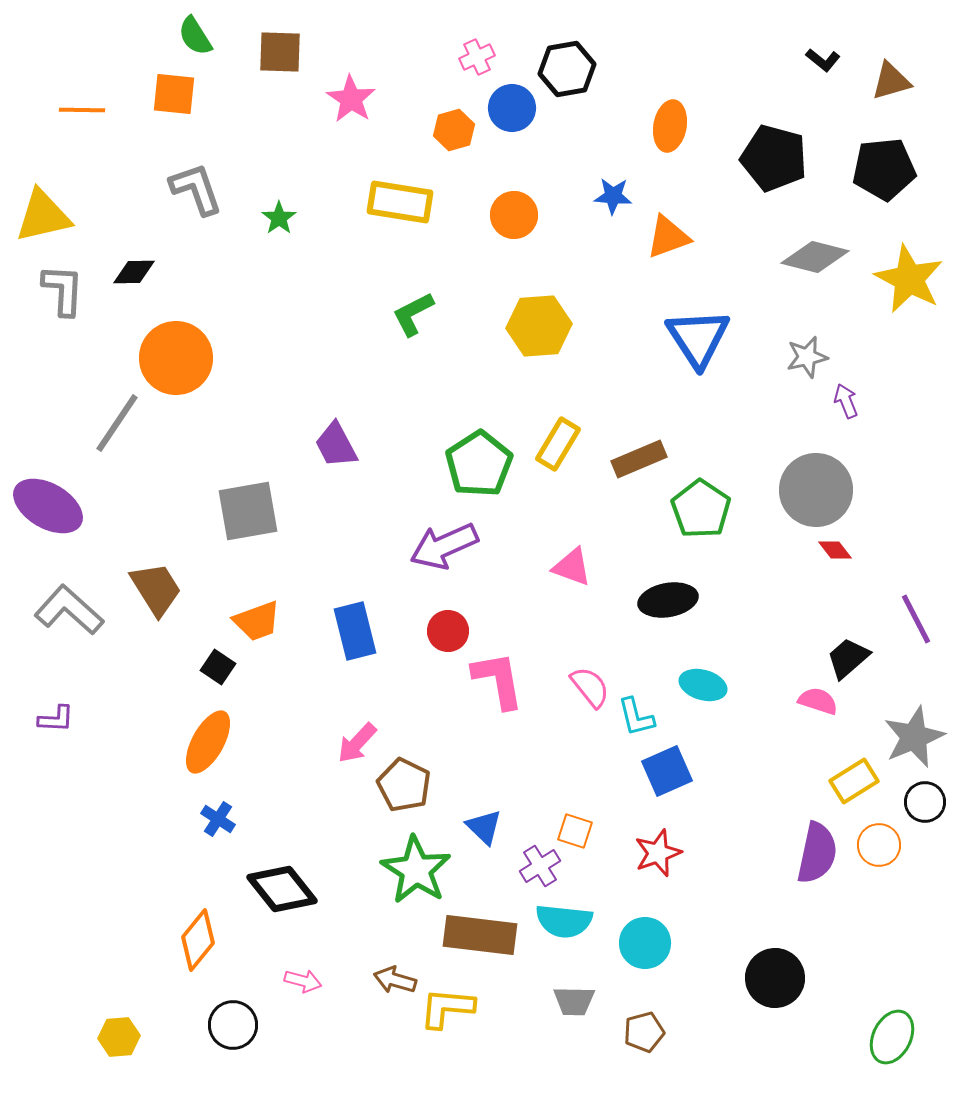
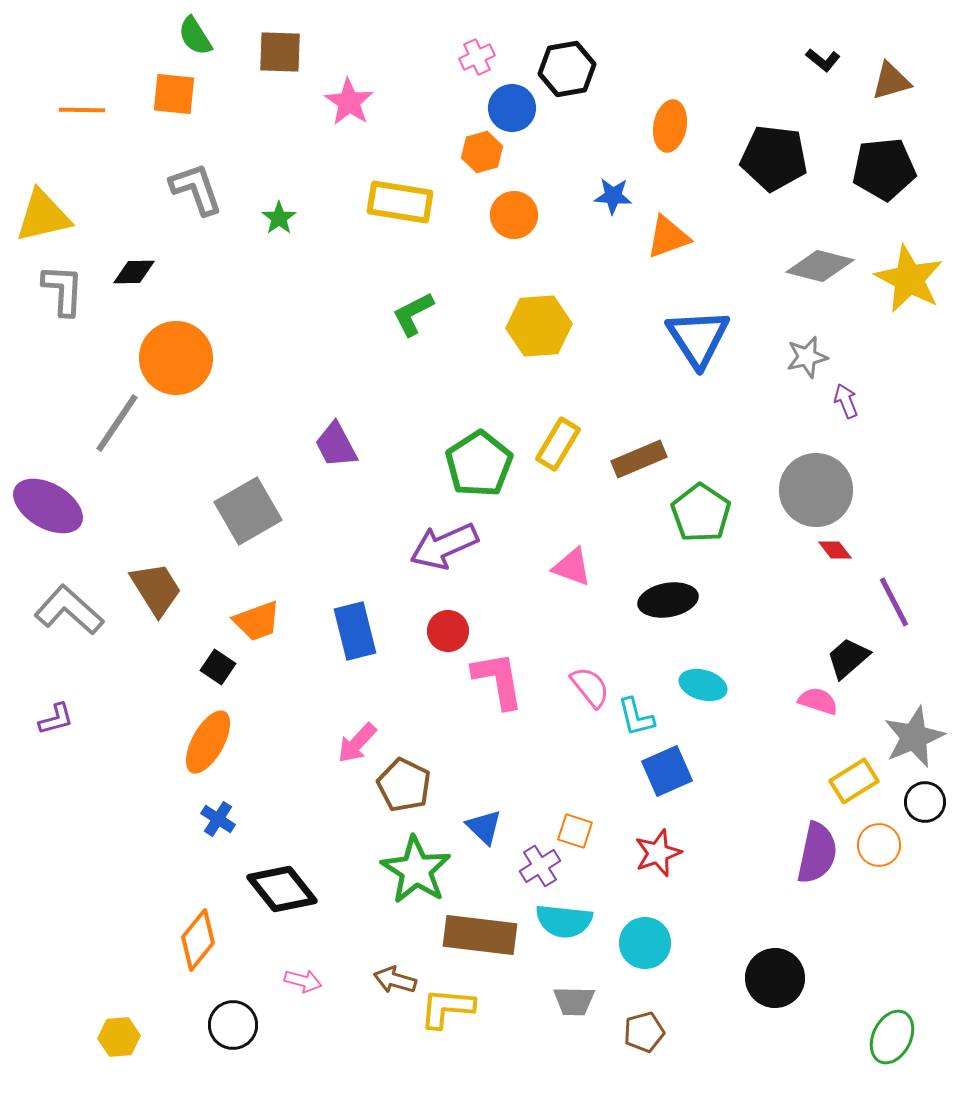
pink star at (351, 99): moved 2 px left, 3 px down
orange hexagon at (454, 130): moved 28 px right, 22 px down
black pentagon at (774, 158): rotated 8 degrees counterclockwise
gray diamond at (815, 257): moved 5 px right, 9 px down
green pentagon at (701, 509): moved 4 px down
gray square at (248, 511): rotated 20 degrees counterclockwise
purple line at (916, 619): moved 22 px left, 17 px up
purple L-shape at (56, 719): rotated 18 degrees counterclockwise
